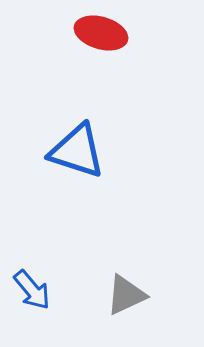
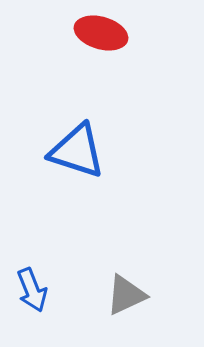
blue arrow: rotated 18 degrees clockwise
